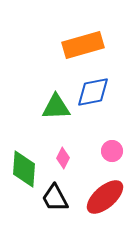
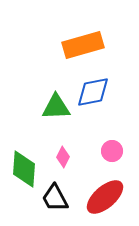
pink diamond: moved 1 px up
